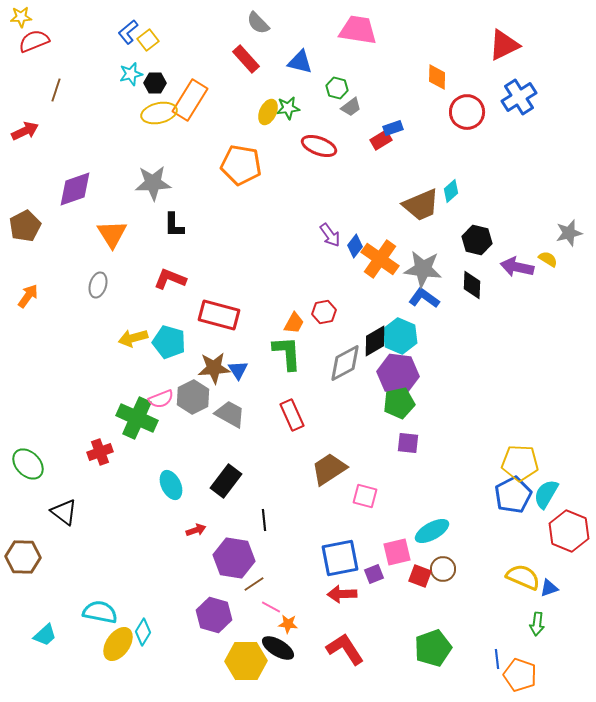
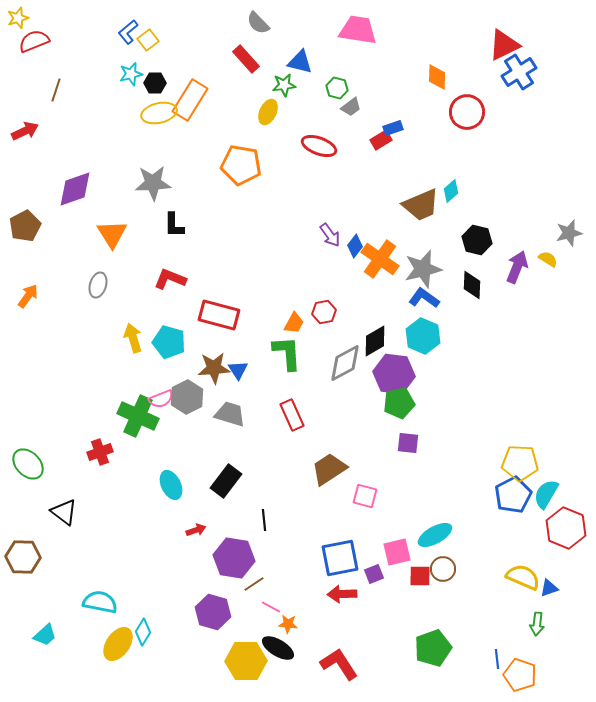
yellow star at (21, 17): moved 3 px left, 1 px down; rotated 15 degrees counterclockwise
blue cross at (519, 97): moved 25 px up
green star at (288, 108): moved 4 px left, 23 px up
purple arrow at (517, 267): rotated 100 degrees clockwise
gray star at (423, 269): rotated 21 degrees counterclockwise
cyan hexagon at (400, 336): moved 23 px right
yellow arrow at (133, 338): rotated 88 degrees clockwise
purple hexagon at (398, 374): moved 4 px left
gray hexagon at (193, 397): moved 6 px left
gray trapezoid at (230, 414): rotated 12 degrees counterclockwise
green cross at (137, 418): moved 1 px right, 2 px up
cyan ellipse at (432, 531): moved 3 px right, 4 px down
red hexagon at (569, 531): moved 3 px left, 3 px up
red square at (420, 576): rotated 20 degrees counterclockwise
cyan semicircle at (100, 612): moved 10 px up
purple hexagon at (214, 615): moved 1 px left, 3 px up
red L-shape at (345, 649): moved 6 px left, 15 px down
